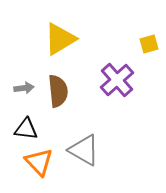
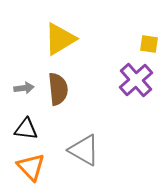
yellow square: rotated 24 degrees clockwise
purple cross: moved 19 px right
brown semicircle: moved 2 px up
orange triangle: moved 8 px left, 5 px down
